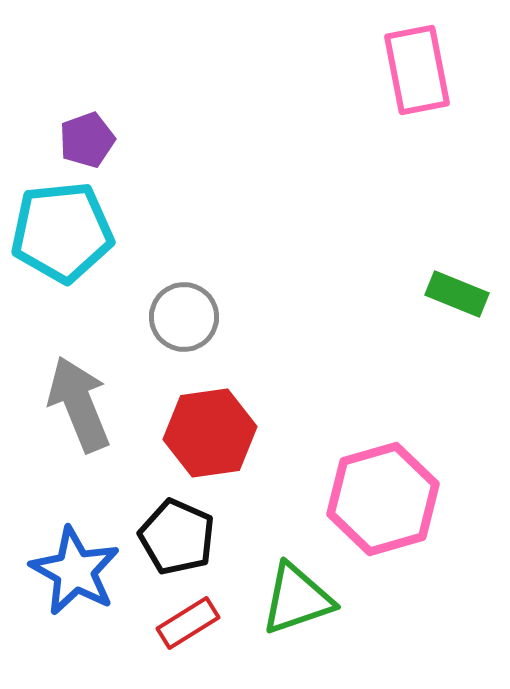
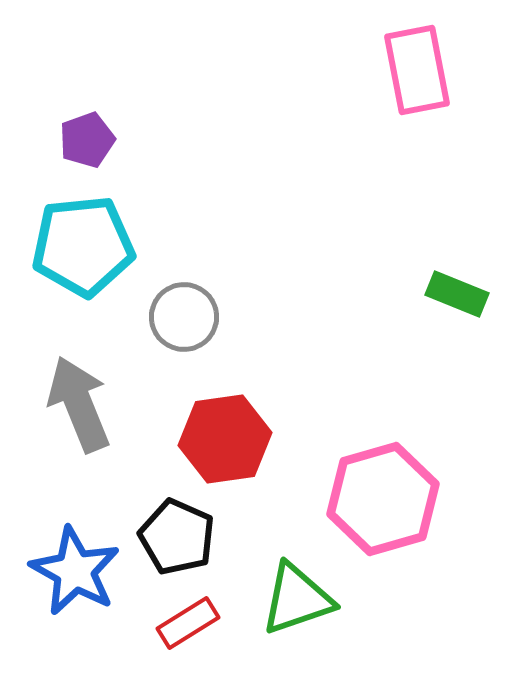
cyan pentagon: moved 21 px right, 14 px down
red hexagon: moved 15 px right, 6 px down
